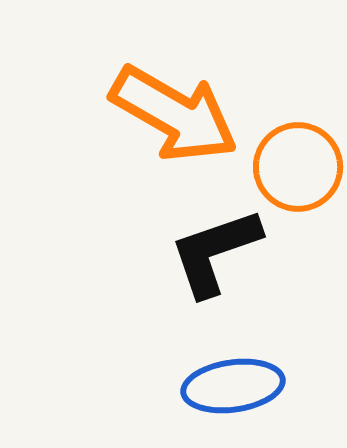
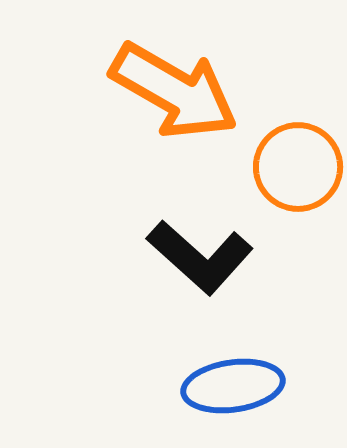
orange arrow: moved 23 px up
black L-shape: moved 15 px left, 5 px down; rotated 119 degrees counterclockwise
